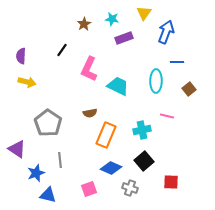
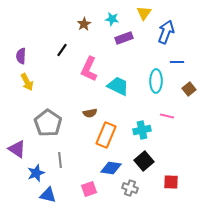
yellow arrow: rotated 48 degrees clockwise
blue diamond: rotated 15 degrees counterclockwise
